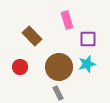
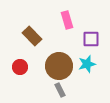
purple square: moved 3 px right
brown circle: moved 1 px up
gray rectangle: moved 2 px right, 3 px up
